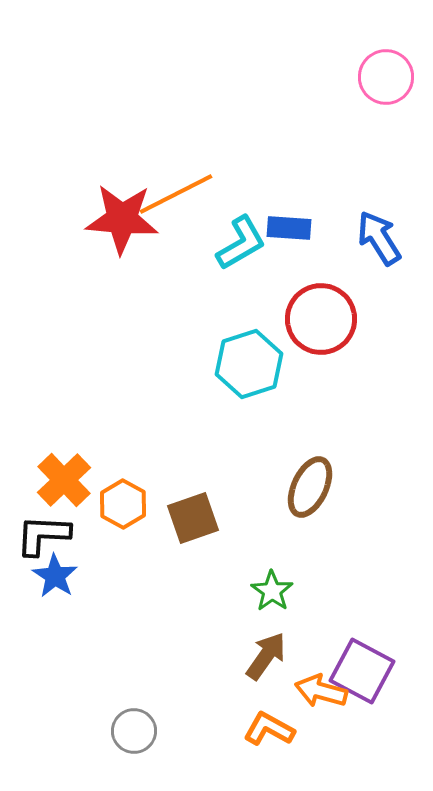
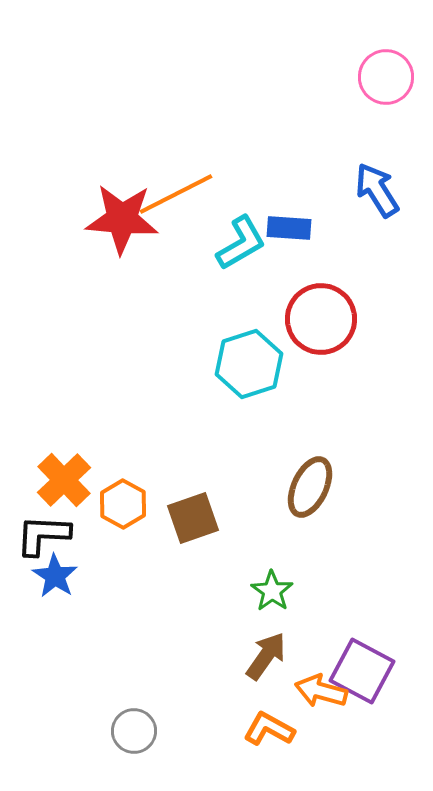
blue arrow: moved 2 px left, 48 px up
